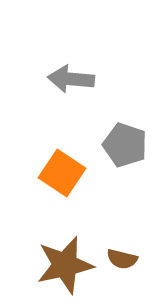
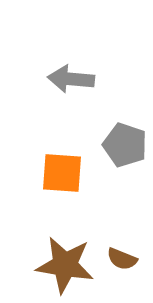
orange square: rotated 30 degrees counterclockwise
brown semicircle: rotated 8 degrees clockwise
brown star: rotated 22 degrees clockwise
